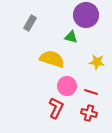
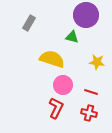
gray rectangle: moved 1 px left
green triangle: moved 1 px right
pink circle: moved 4 px left, 1 px up
